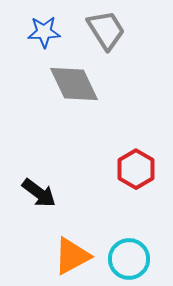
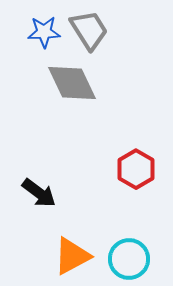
gray trapezoid: moved 17 px left
gray diamond: moved 2 px left, 1 px up
